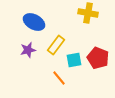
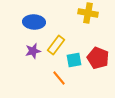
blue ellipse: rotated 25 degrees counterclockwise
purple star: moved 5 px right, 1 px down
